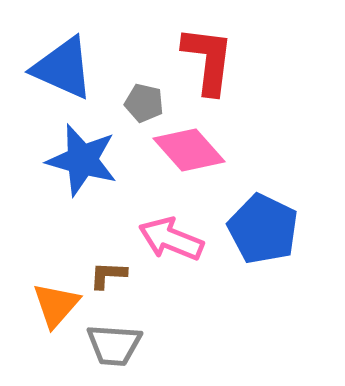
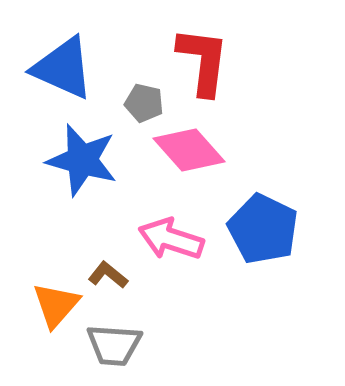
red L-shape: moved 5 px left, 1 px down
pink arrow: rotated 4 degrees counterclockwise
brown L-shape: rotated 36 degrees clockwise
